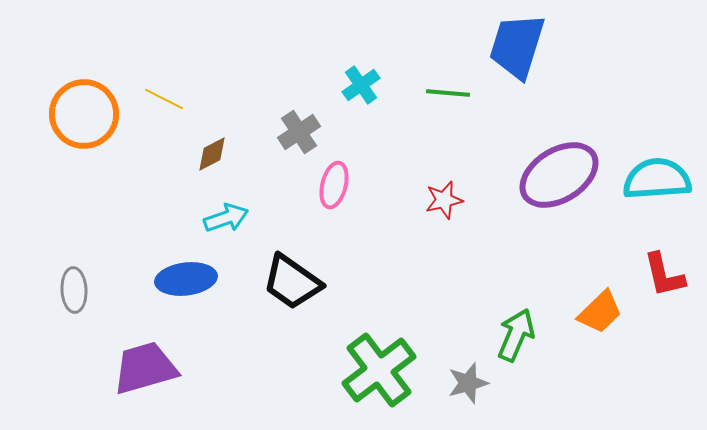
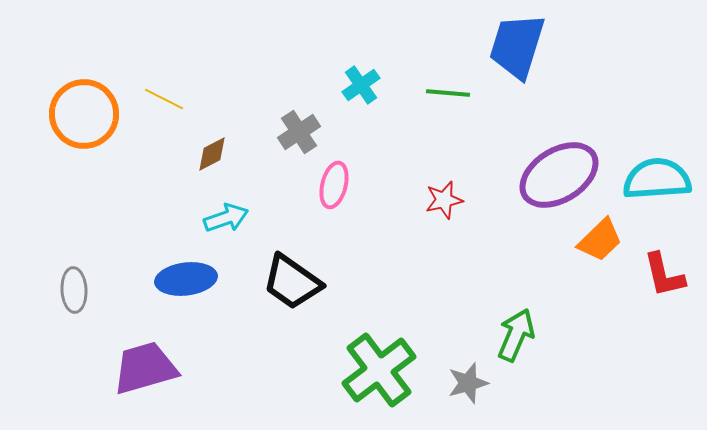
orange trapezoid: moved 72 px up
